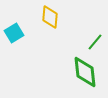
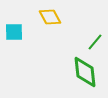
yellow diamond: rotated 35 degrees counterclockwise
cyan square: moved 1 px up; rotated 30 degrees clockwise
